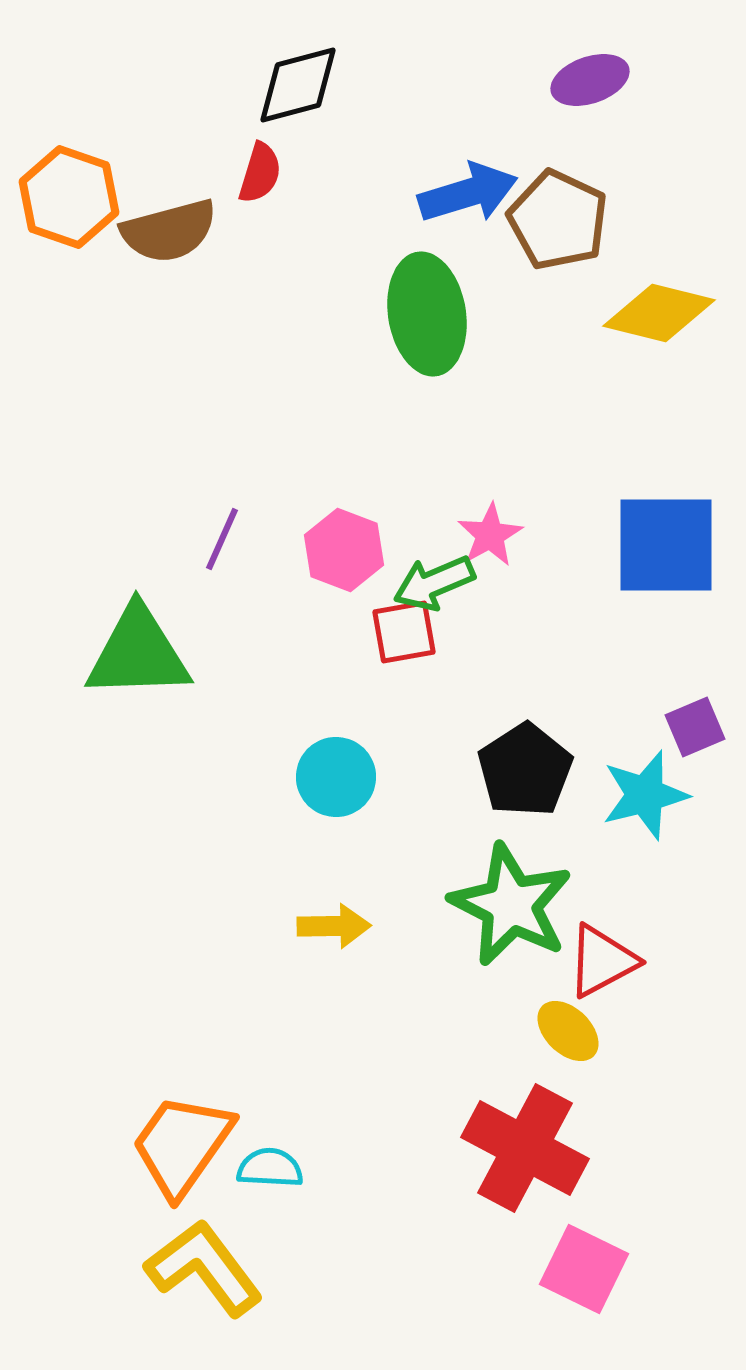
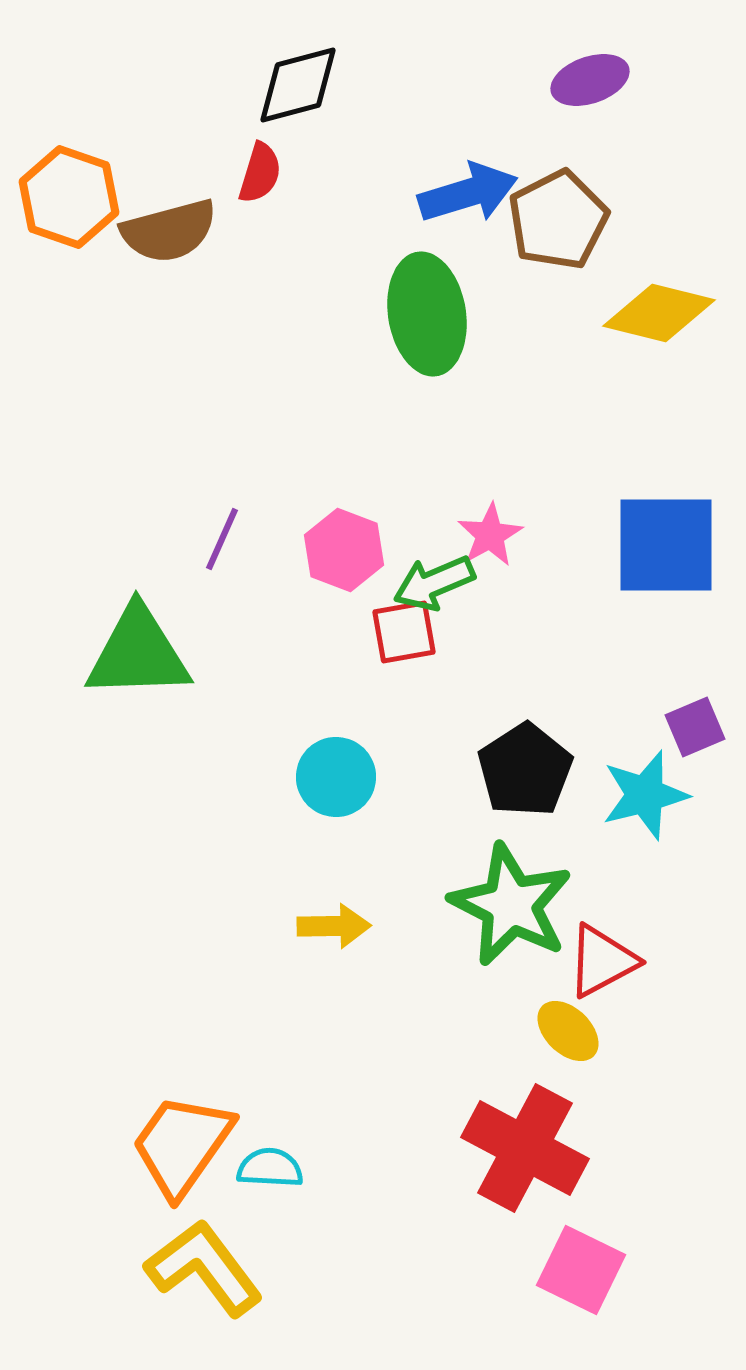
brown pentagon: rotated 20 degrees clockwise
pink square: moved 3 px left, 1 px down
